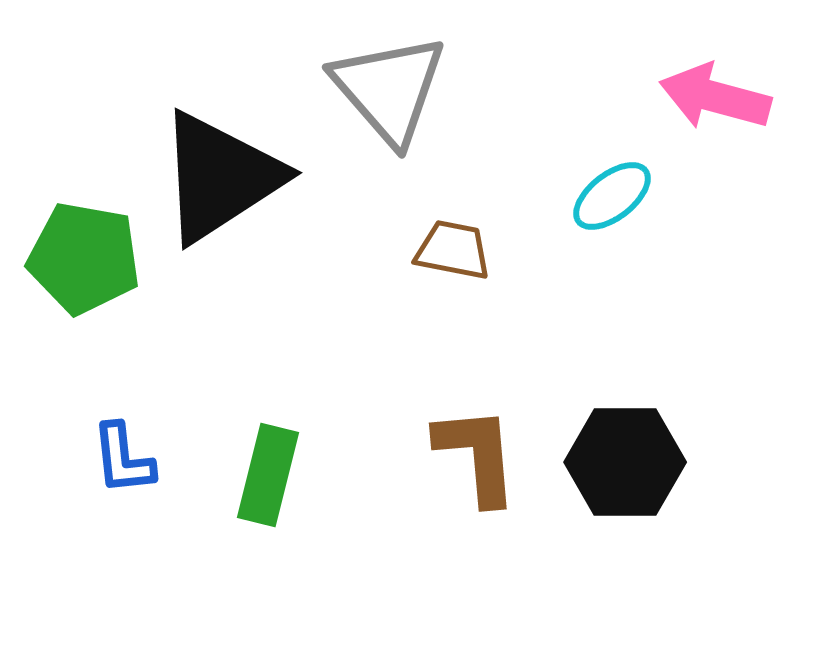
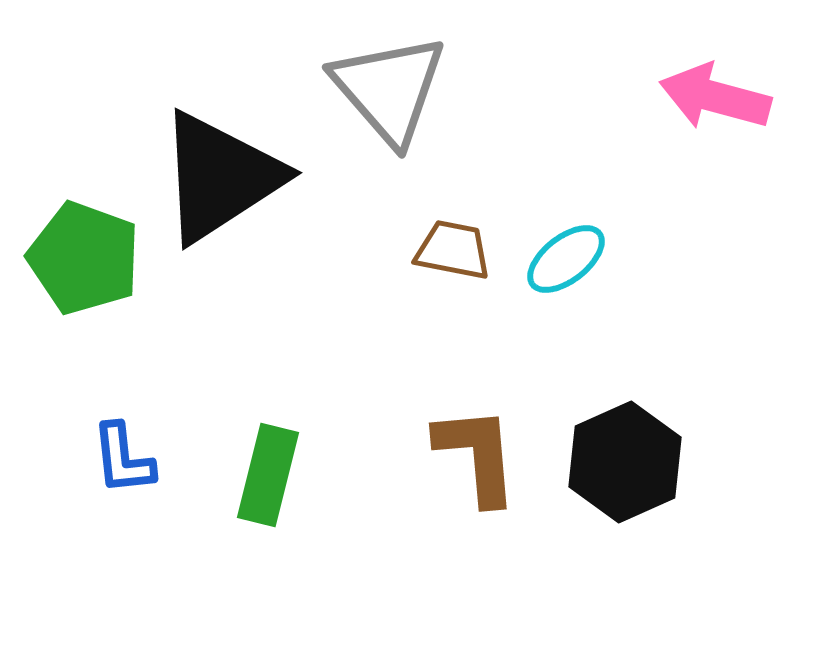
cyan ellipse: moved 46 px left, 63 px down
green pentagon: rotated 10 degrees clockwise
black hexagon: rotated 24 degrees counterclockwise
